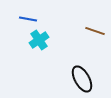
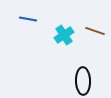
cyan cross: moved 25 px right, 5 px up
black ellipse: moved 1 px right, 2 px down; rotated 28 degrees clockwise
